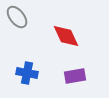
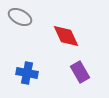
gray ellipse: moved 3 px right; rotated 25 degrees counterclockwise
purple rectangle: moved 5 px right, 4 px up; rotated 70 degrees clockwise
